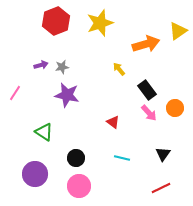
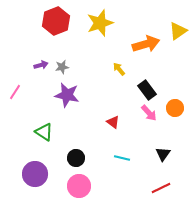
pink line: moved 1 px up
